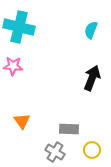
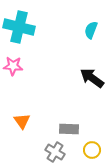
black arrow: rotated 75 degrees counterclockwise
